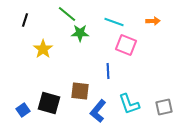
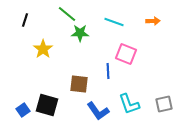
pink square: moved 9 px down
brown square: moved 1 px left, 7 px up
black square: moved 2 px left, 2 px down
gray square: moved 3 px up
blue L-shape: rotated 75 degrees counterclockwise
